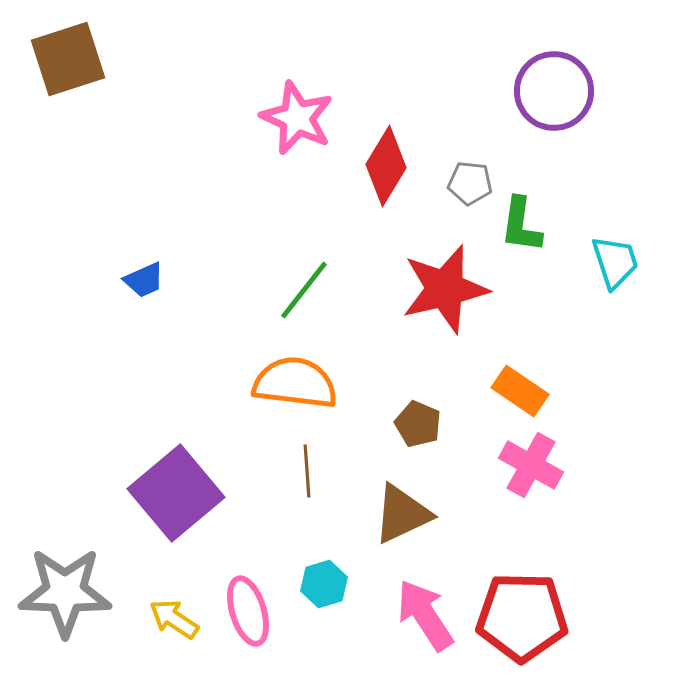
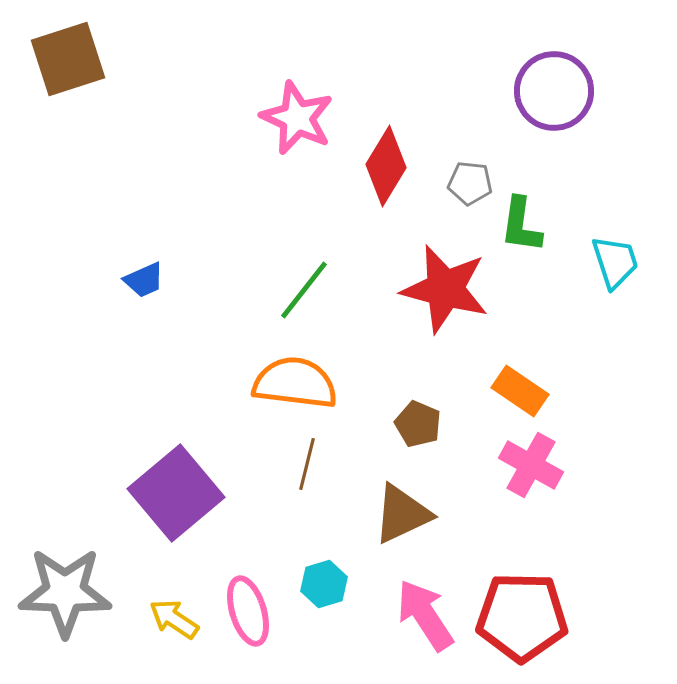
red star: rotated 28 degrees clockwise
brown line: moved 7 px up; rotated 18 degrees clockwise
